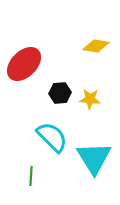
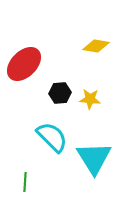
green line: moved 6 px left, 6 px down
